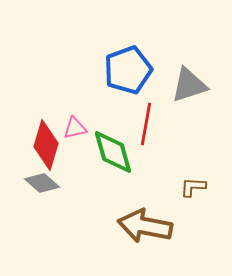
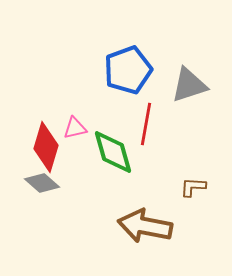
red diamond: moved 2 px down
